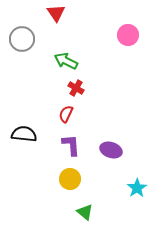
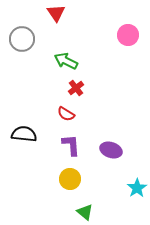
red cross: rotated 21 degrees clockwise
red semicircle: rotated 84 degrees counterclockwise
